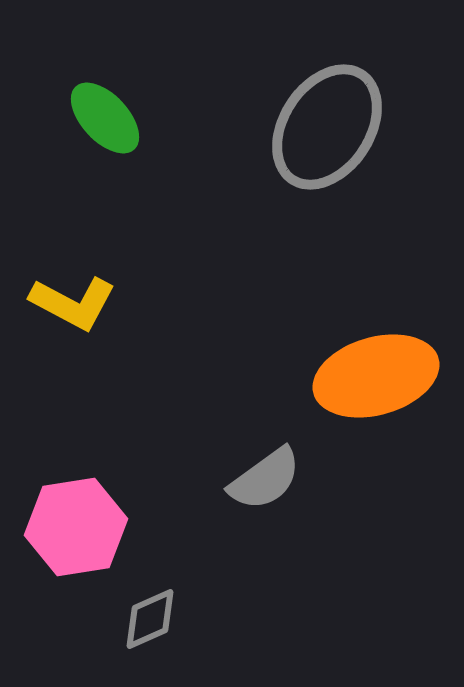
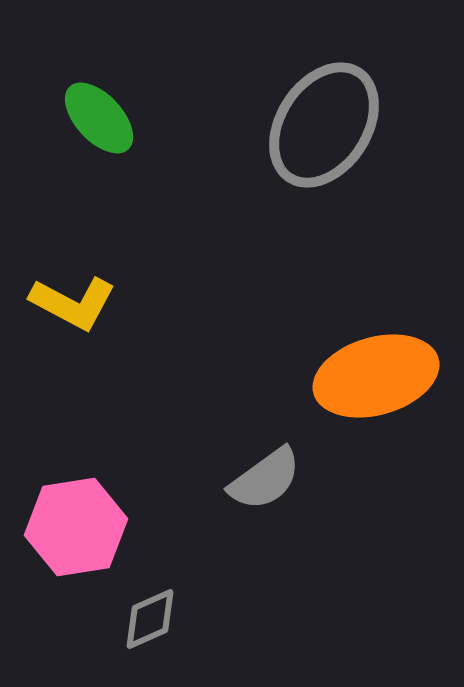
green ellipse: moved 6 px left
gray ellipse: moved 3 px left, 2 px up
